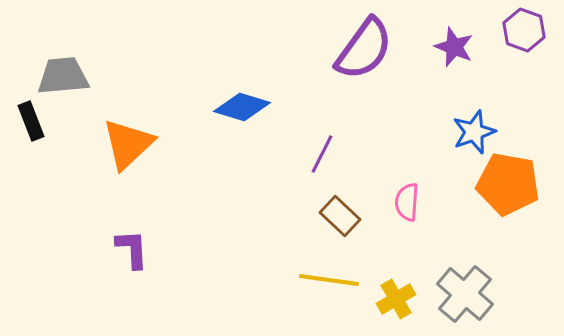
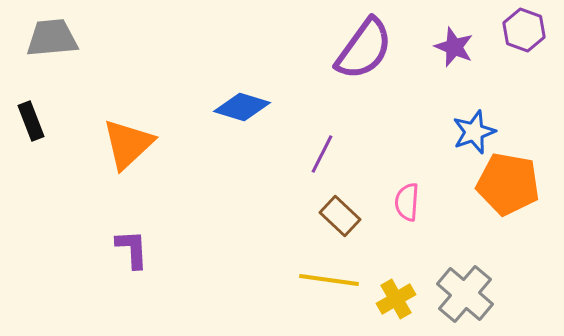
gray trapezoid: moved 11 px left, 38 px up
